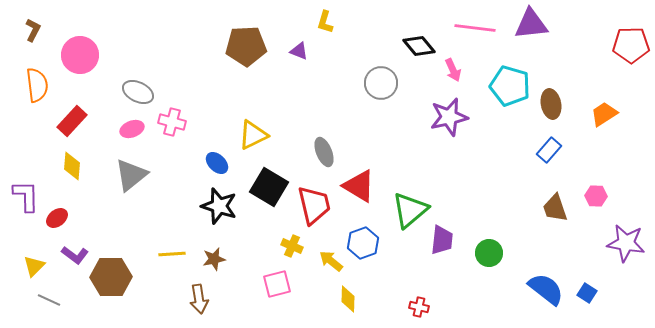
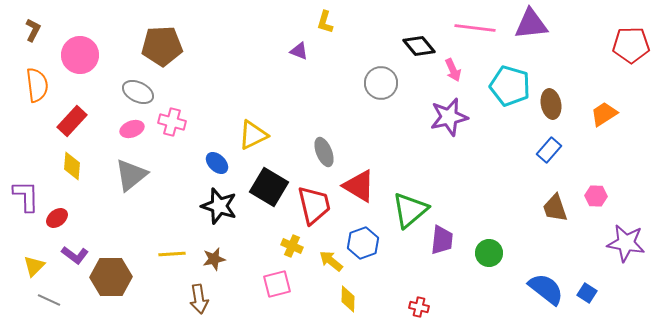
brown pentagon at (246, 46): moved 84 px left
